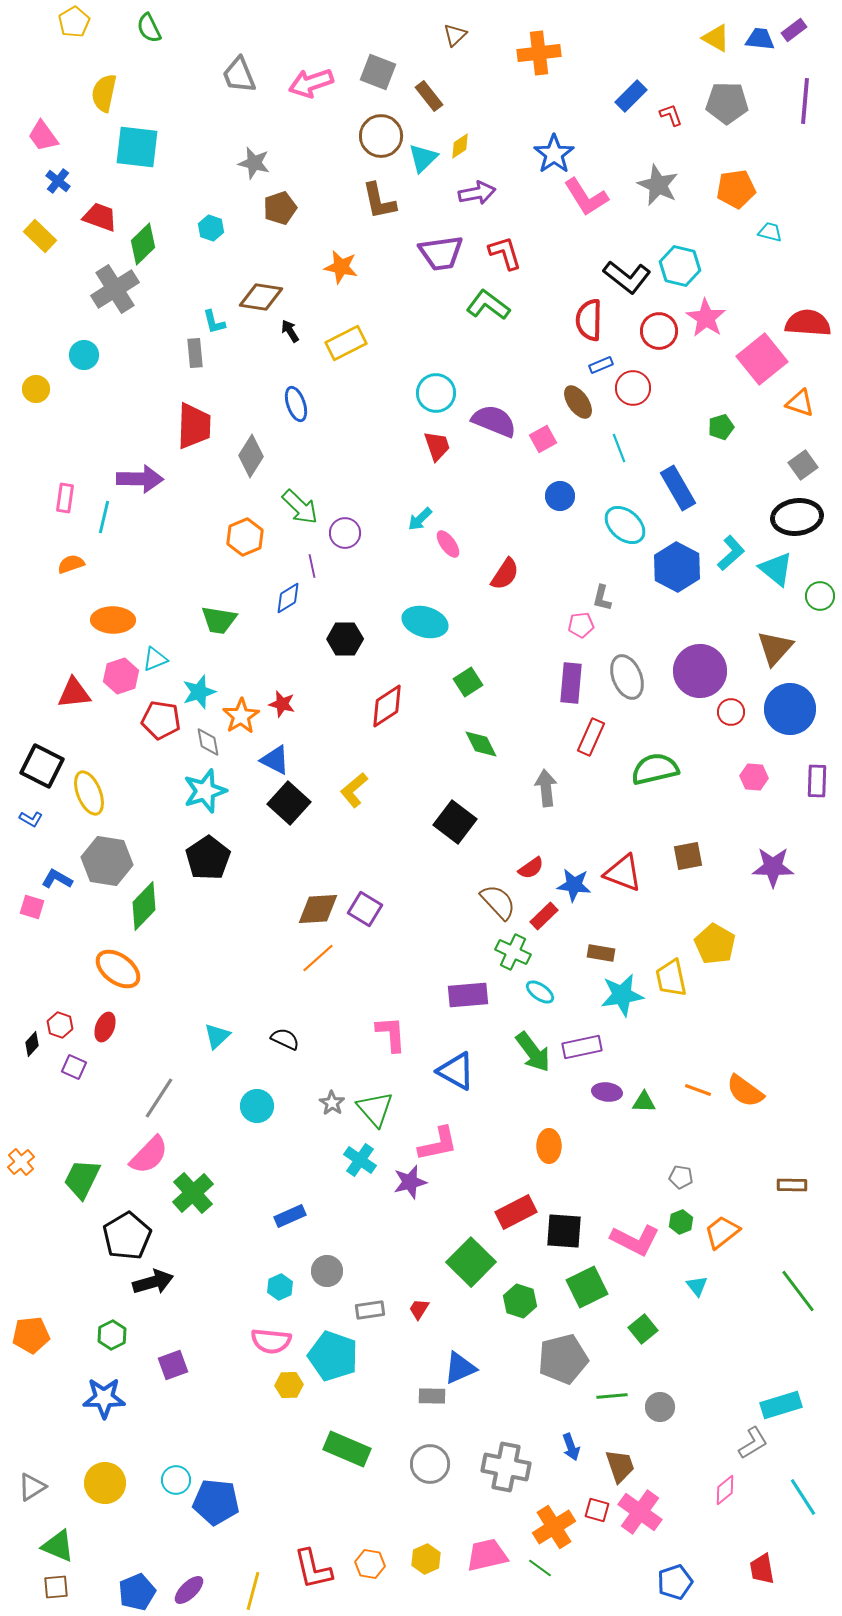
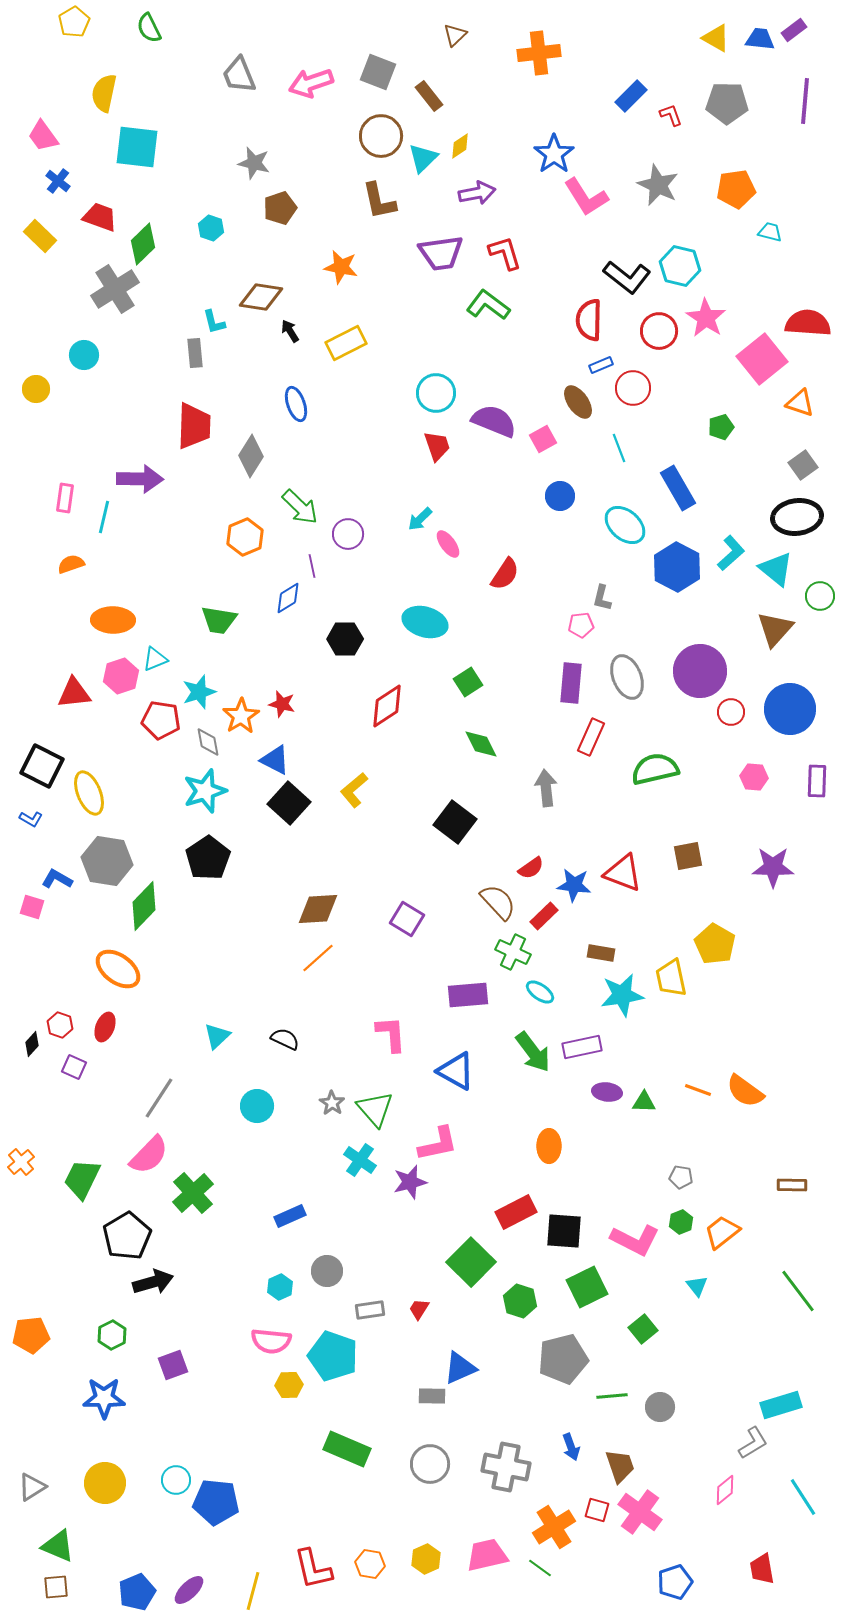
purple circle at (345, 533): moved 3 px right, 1 px down
brown triangle at (775, 648): moved 19 px up
purple square at (365, 909): moved 42 px right, 10 px down
